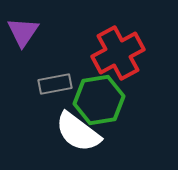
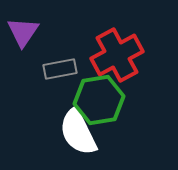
red cross: moved 1 px left, 2 px down
gray rectangle: moved 5 px right, 15 px up
white semicircle: rotated 27 degrees clockwise
